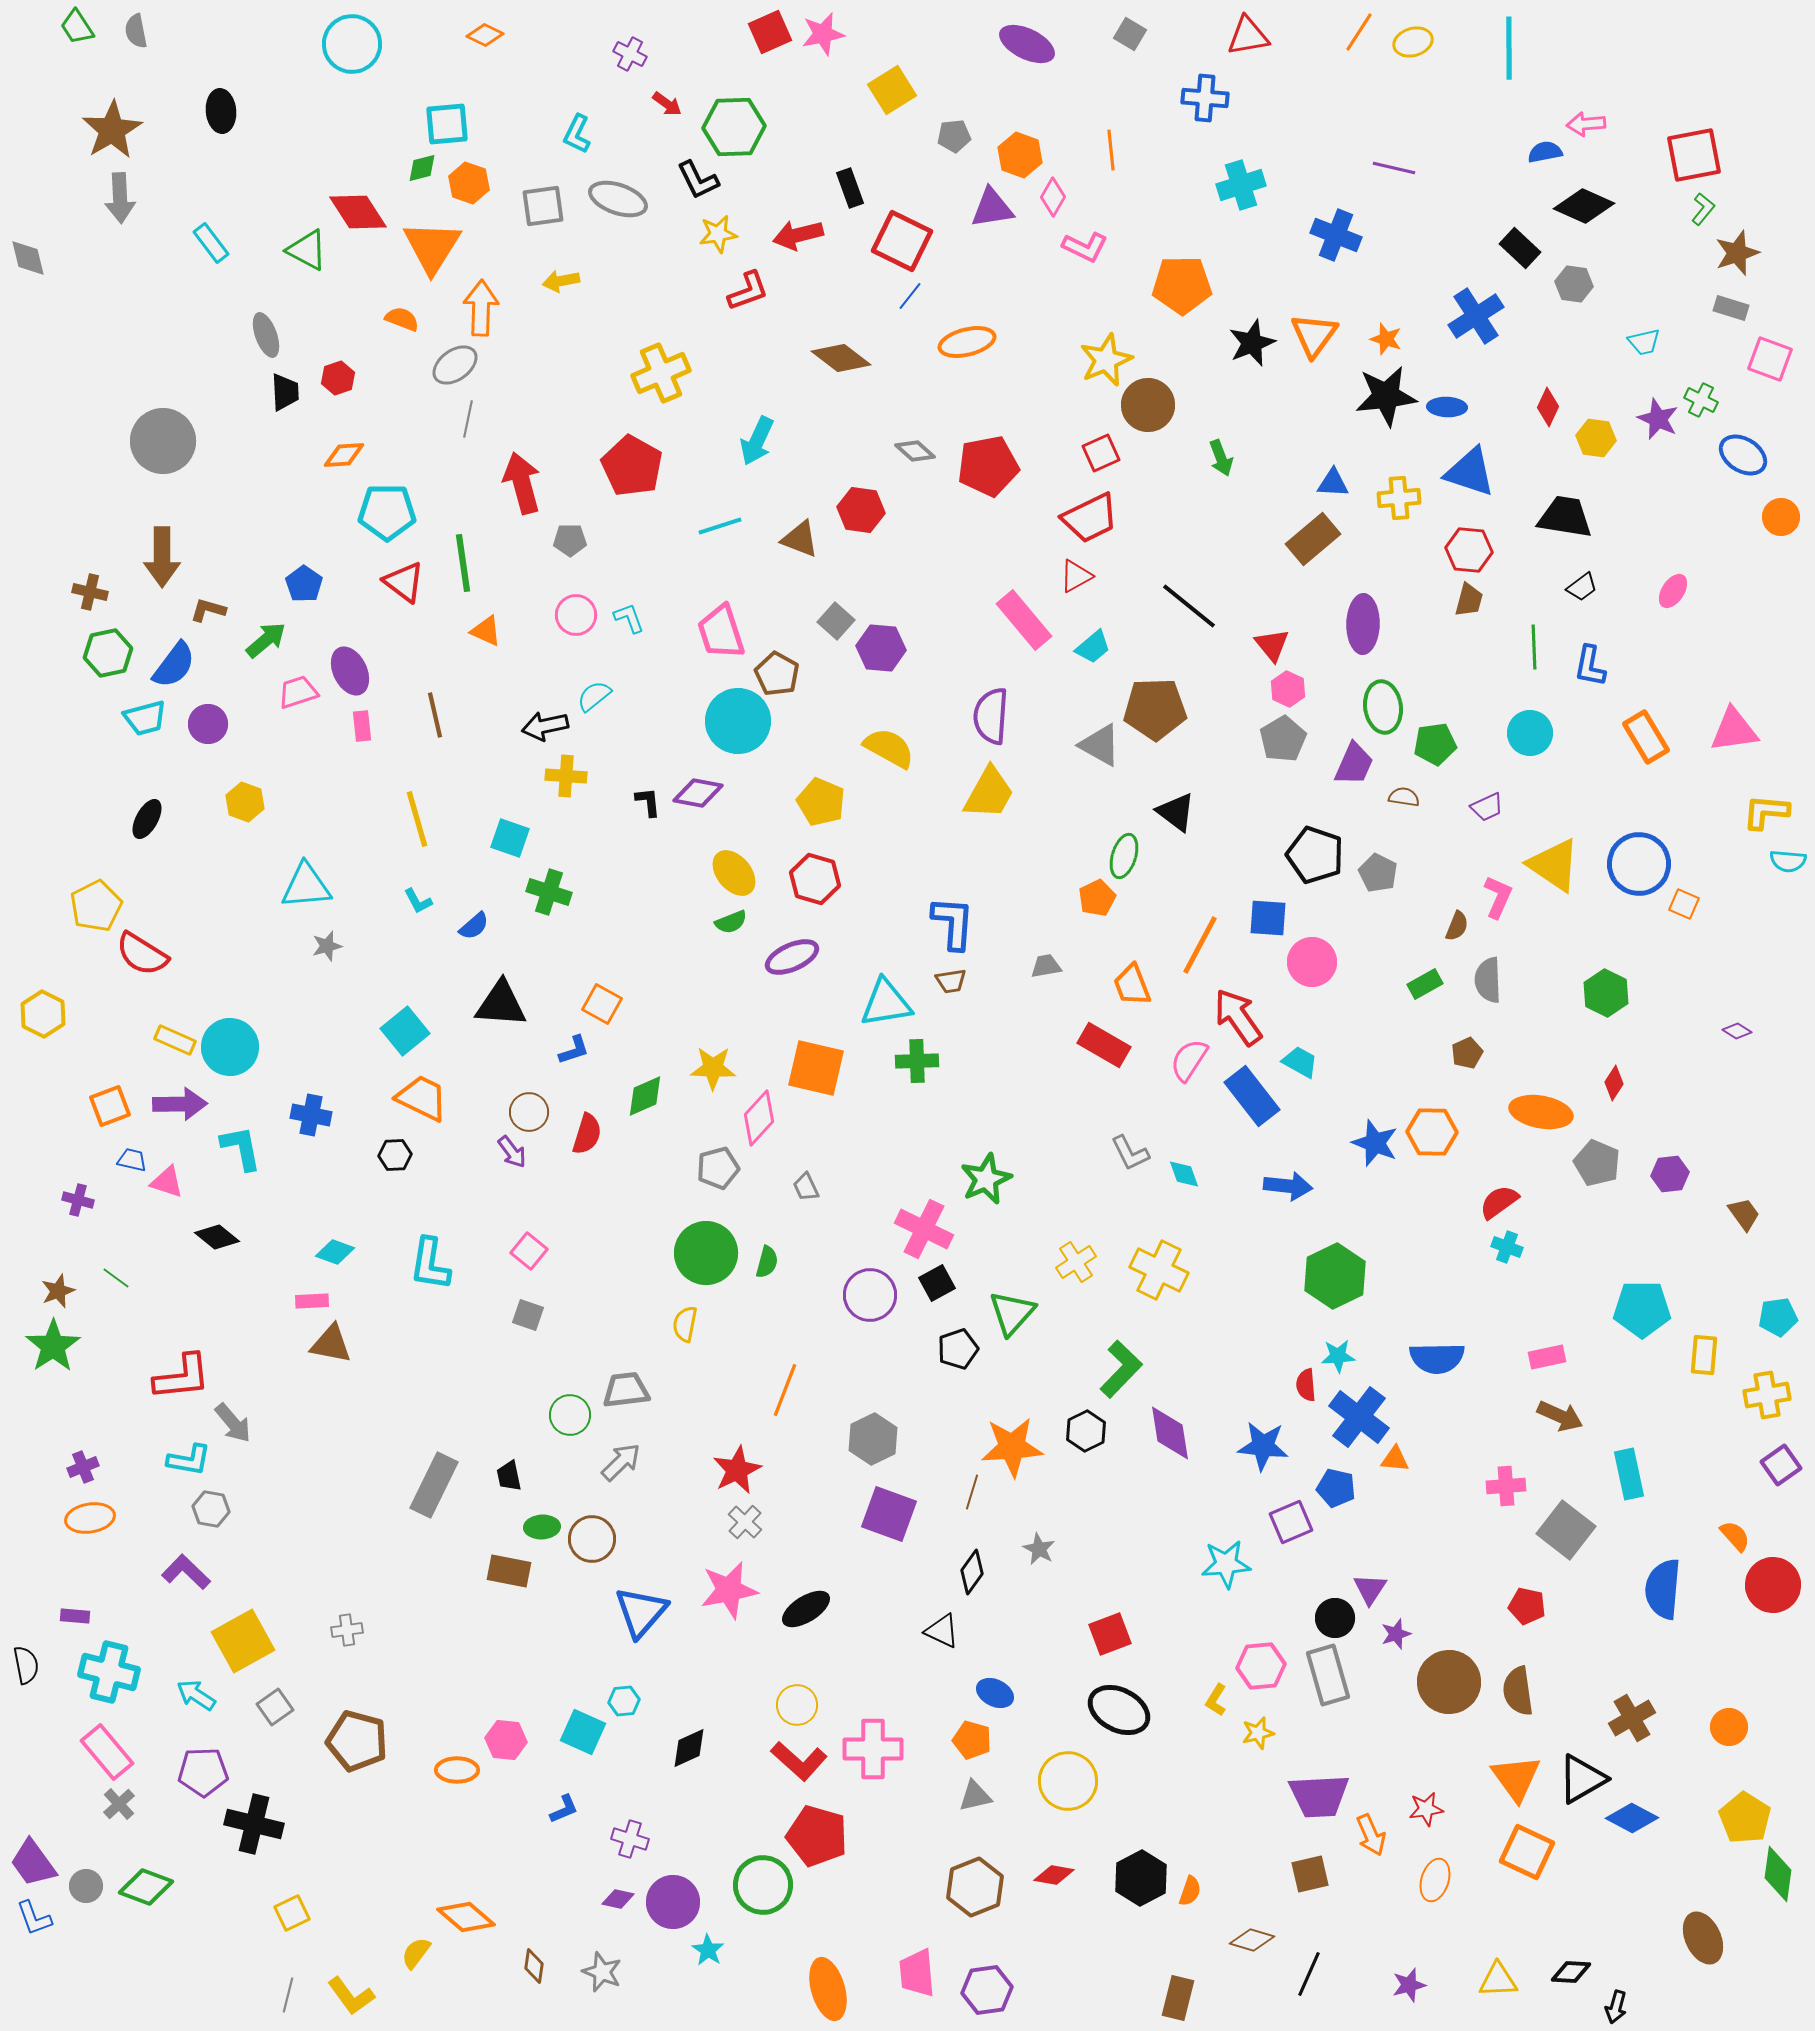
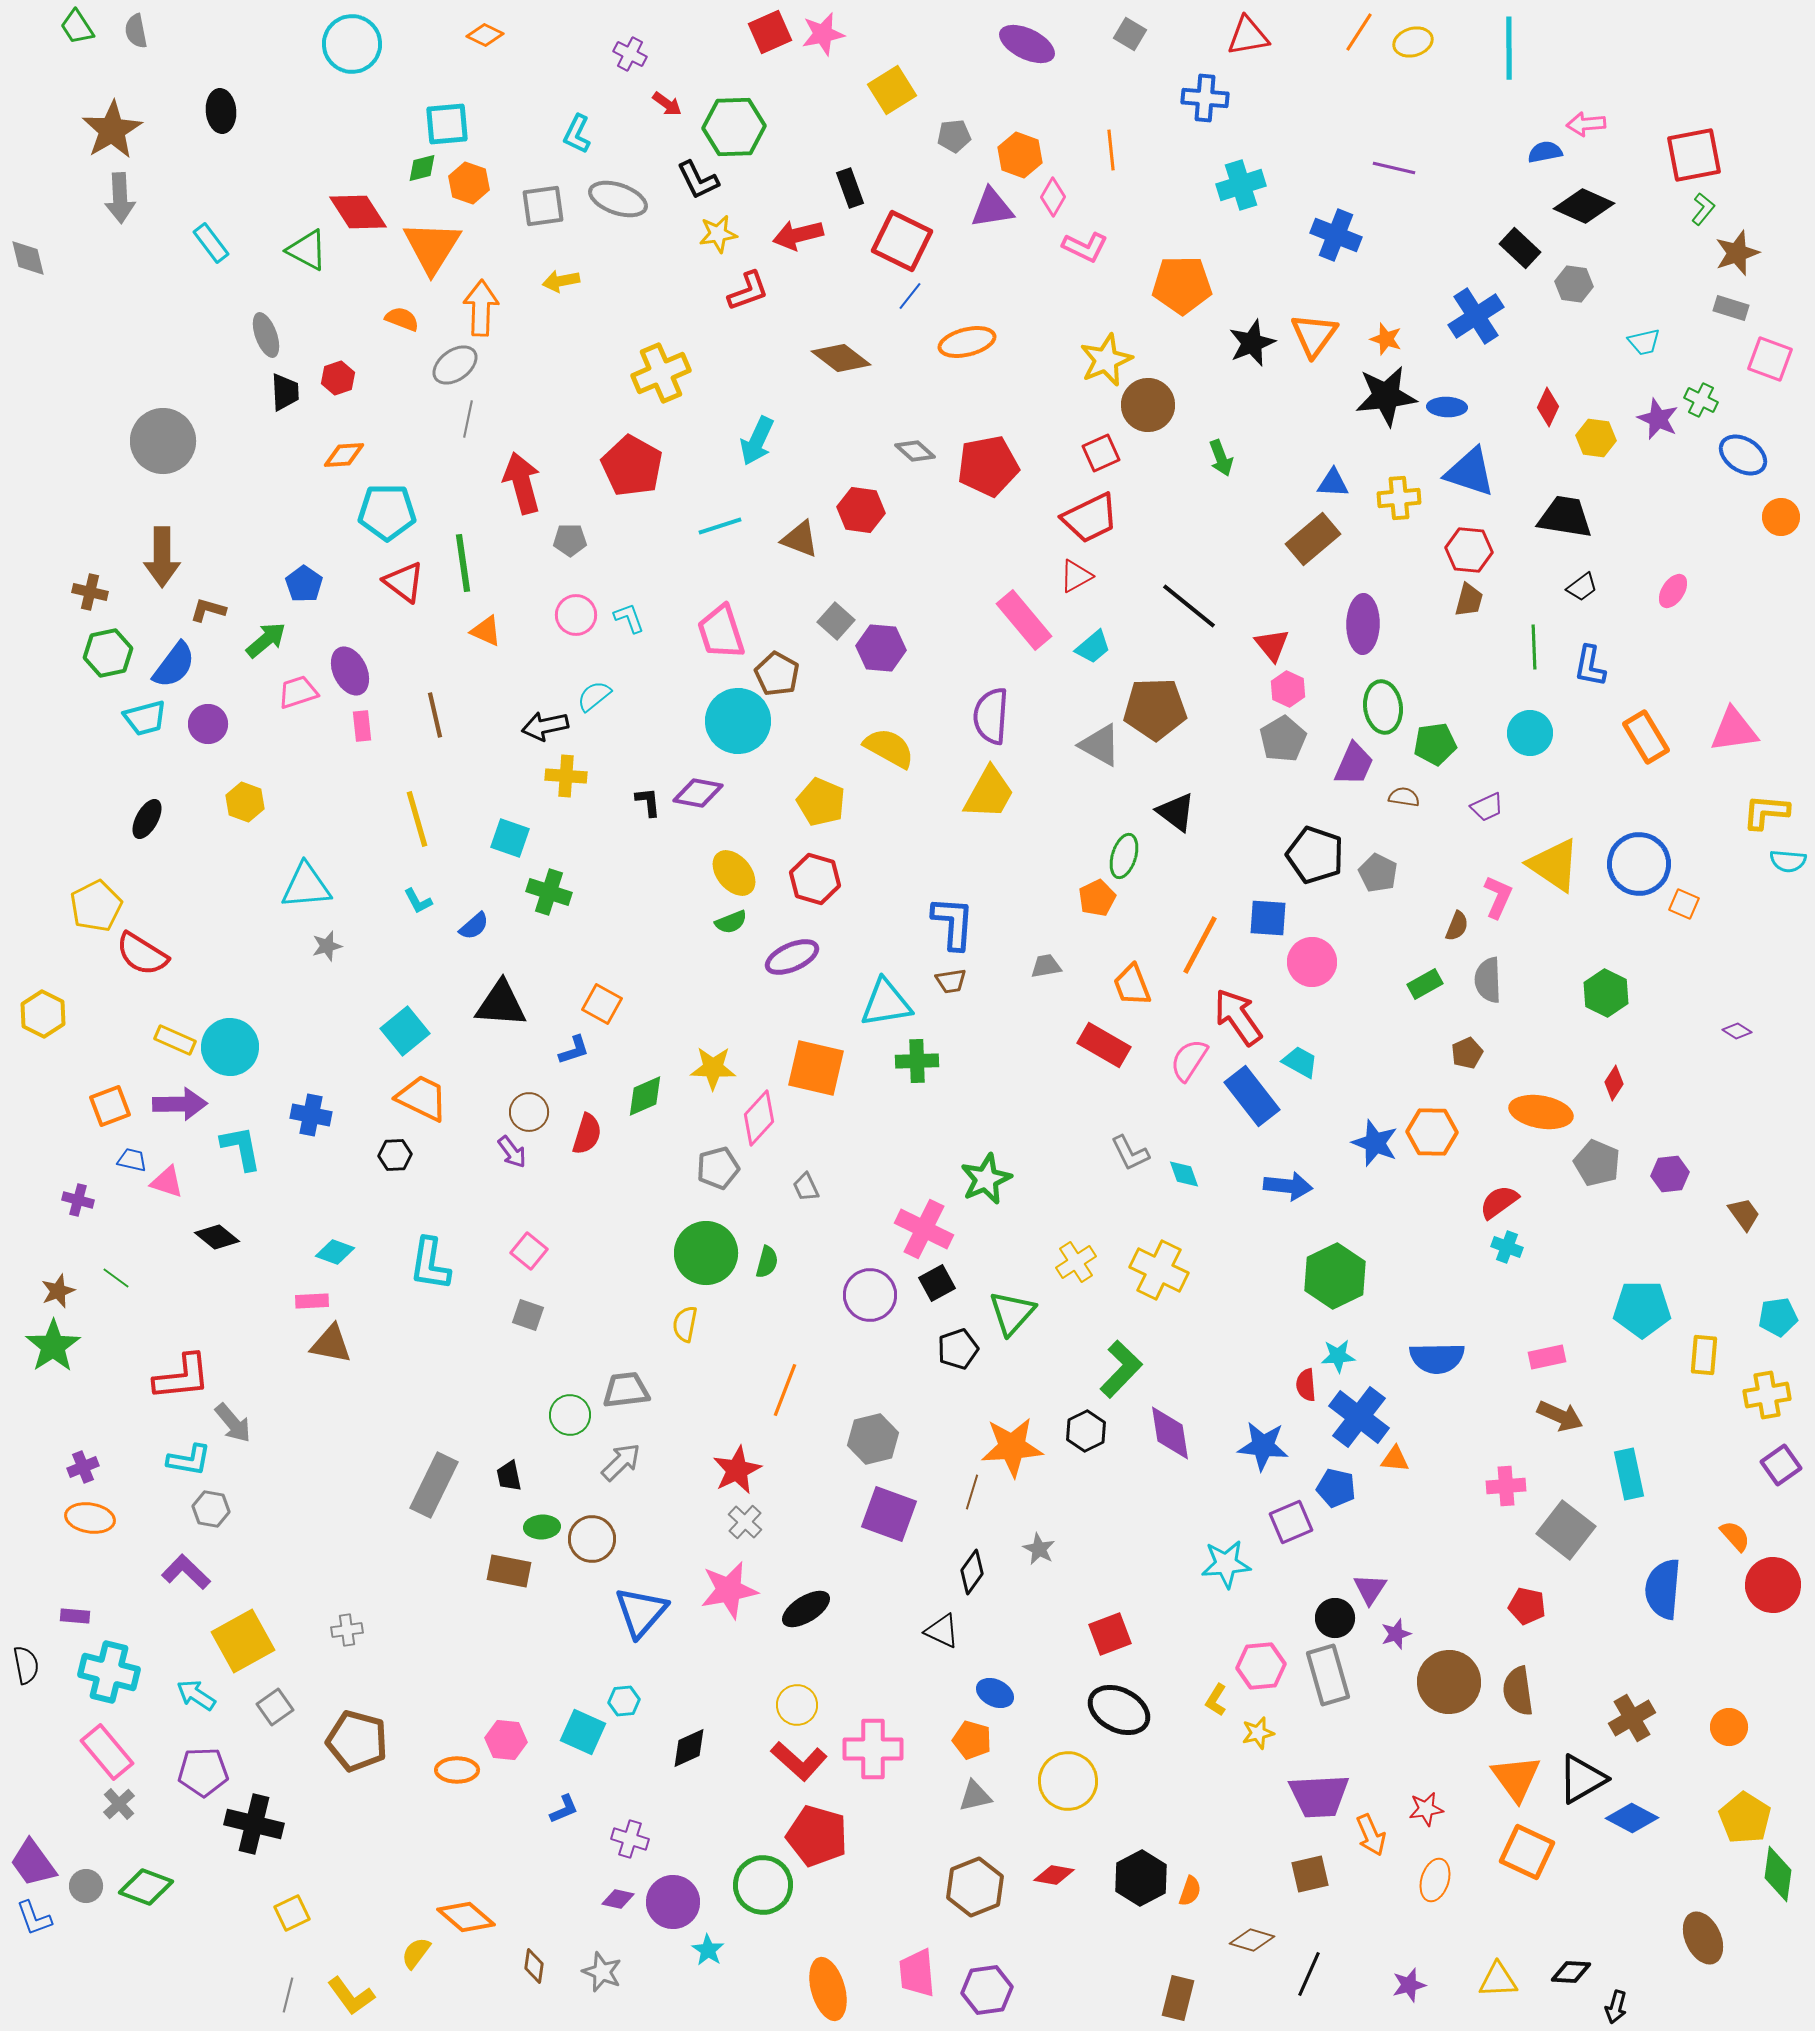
gray hexagon at (873, 1439): rotated 12 degrees clockwise
orange ellipse at (90, 1518): rotated 18 degrees clockwise
